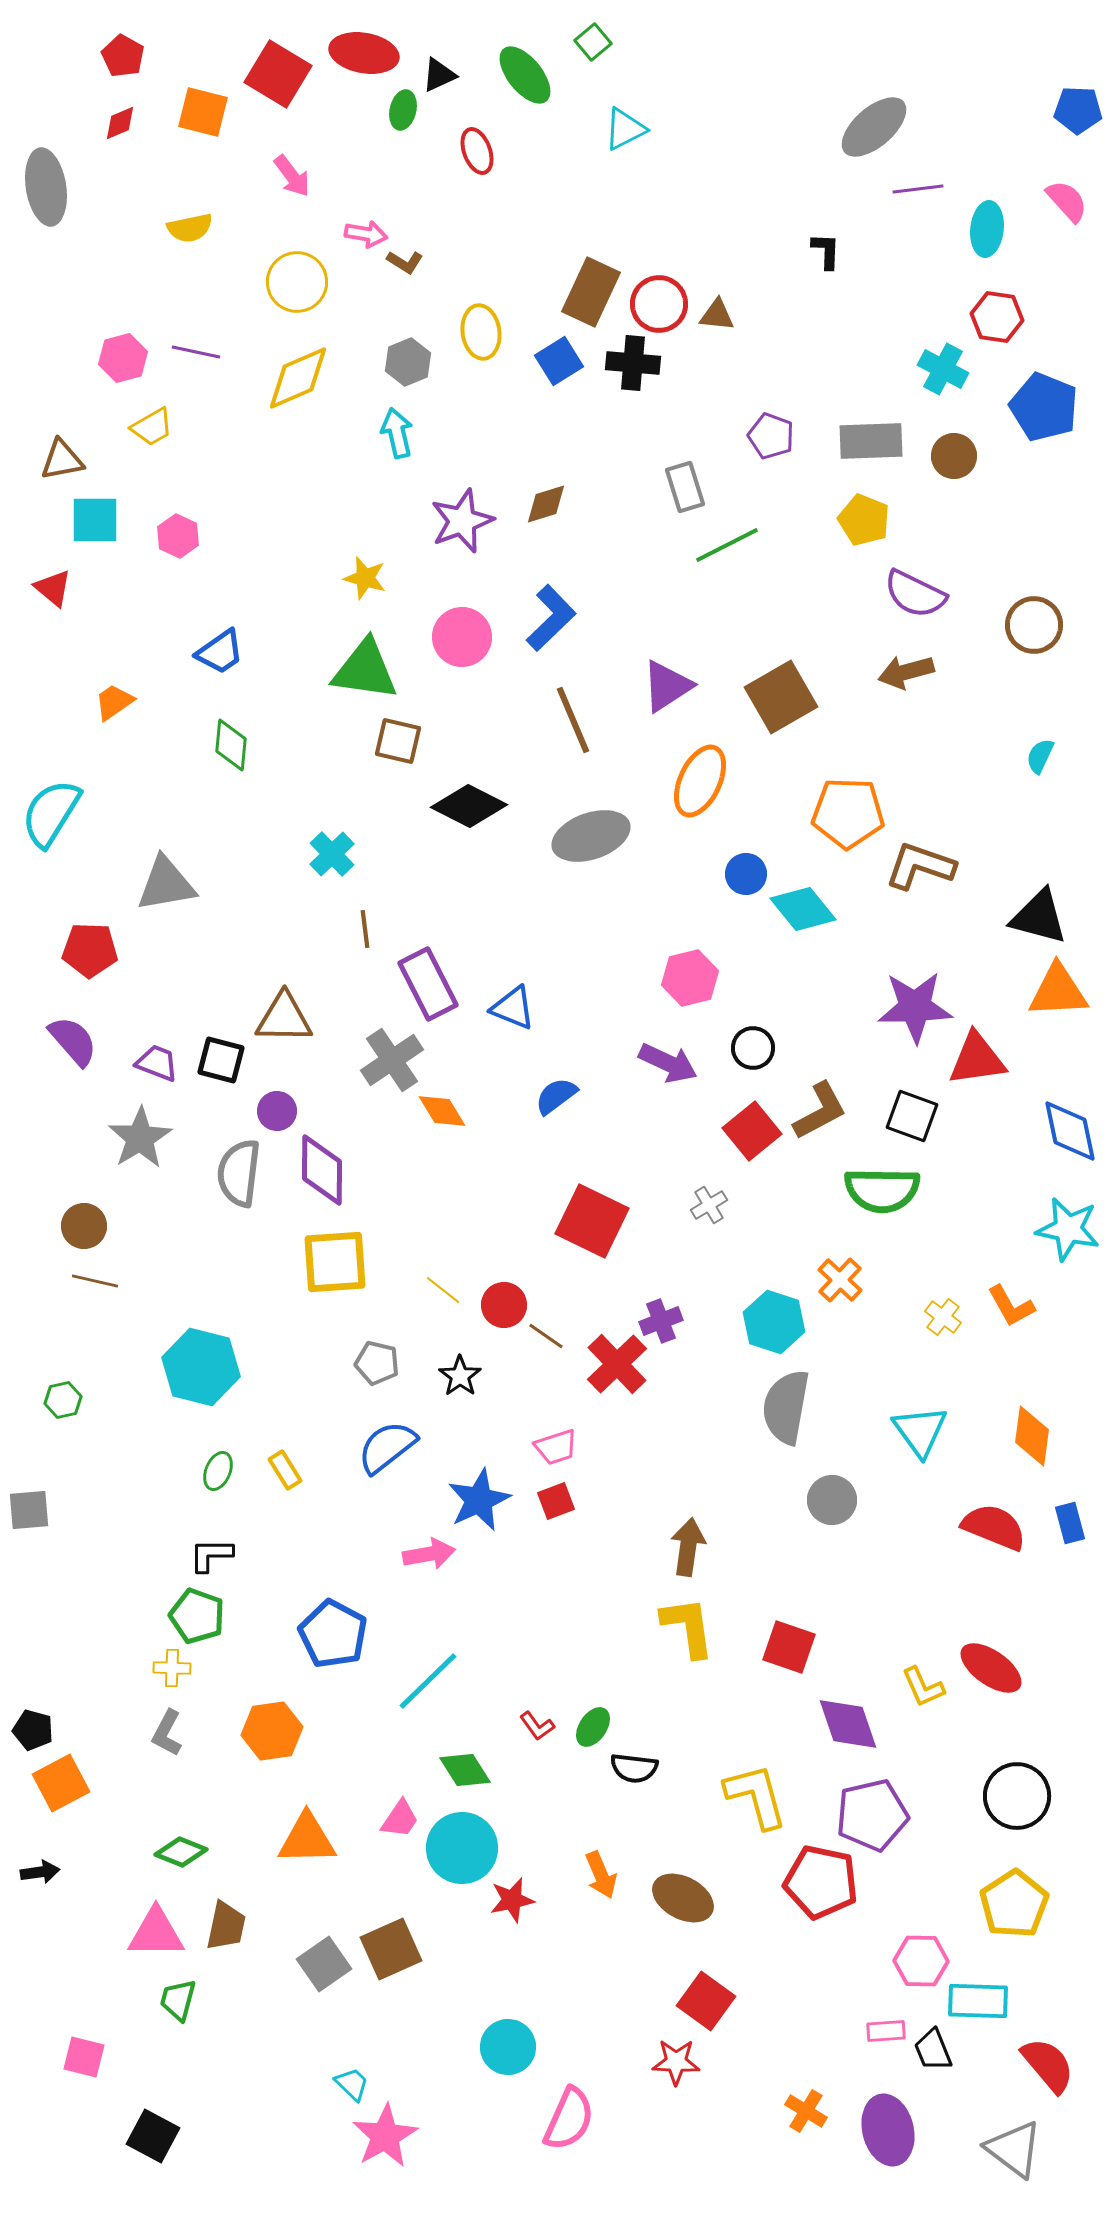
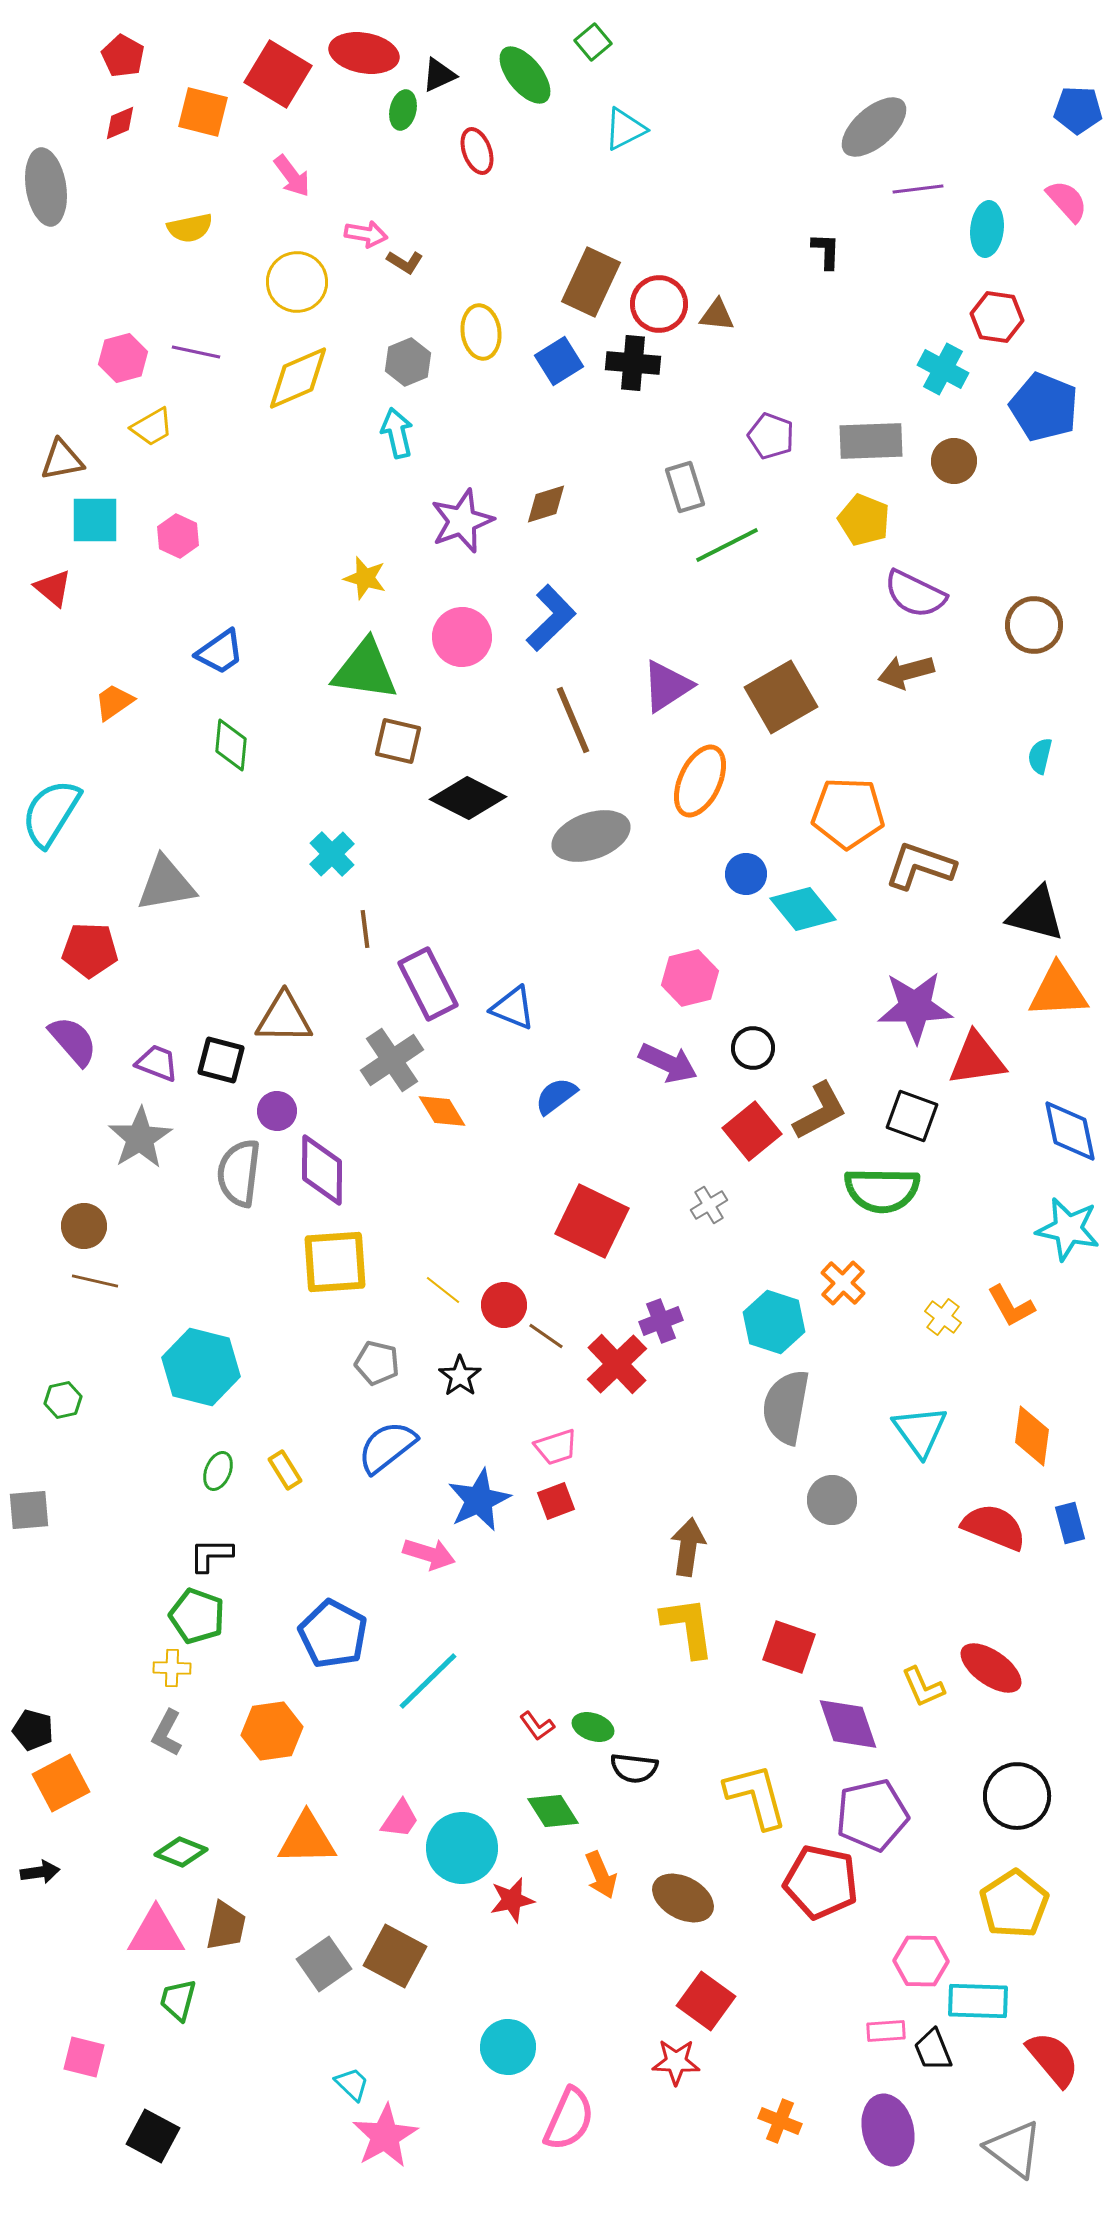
brown rectangle at (591, 292): moved 10 px up
brown circle at (954, 456): moved 5 px down
cyan semicircle at (1040, 756): rotated 12 degrees counterclockwise
black diamond at (469, 806): moved 1 px left, 8 px up
black triangle at (1039, 917): moved 3 px left, 3 px up
orange cross at (840, 1280): moved 3 px right, 3 px down
pink arrow at (429, 1554): rotated 27 degrees clockwise
green ellipse at (593, 1727): rotated 75 degrees clockwise
green diamond at (465, 1770): moved 88 px right, 41 px down
brown square at (391, 1949): moved 4 px right, 7 px down; rotated 38 degrees counterclockwise
red semicircle at (1048, 2065): moved 5 px right, 6 px up
orange cross at (806, 2111): moved 26 px left, 10 px down; rotated 9 degrees counterclockwise
